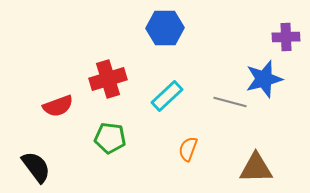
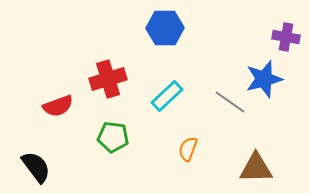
purple cross: rotated 12 degrees clockwise
gray line: rotated 20 degrees clockwise
green pentagon: moved 3 px right, 1 px up
